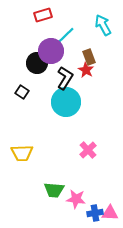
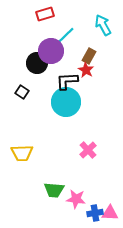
red rectangle: moved 2 px right, 1 px up
brown rectangle: moved 1 px up; rotated 49 degrees clockwise
black L-shape: moved 2 px right, 3 px down; rotated 125 degrees counterclockwise
